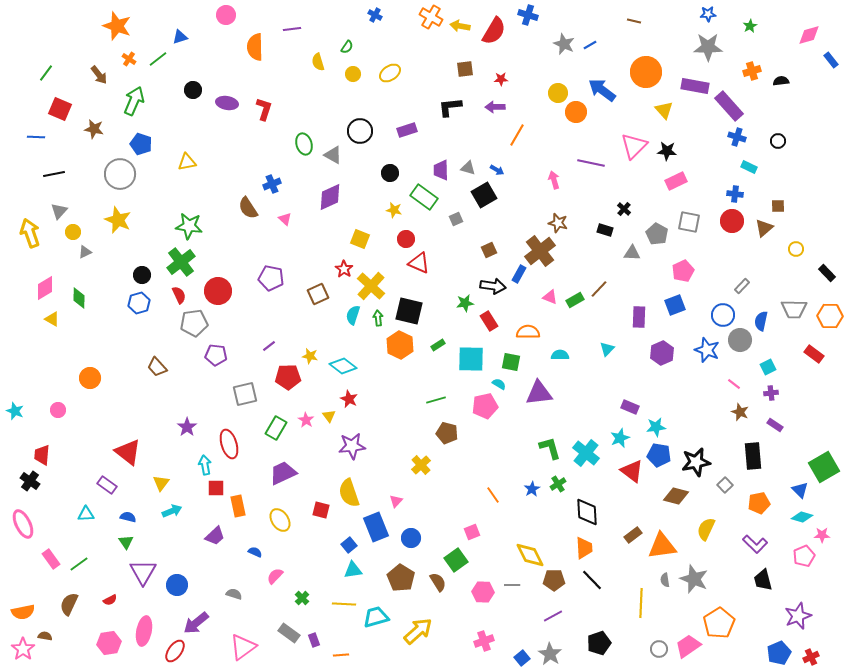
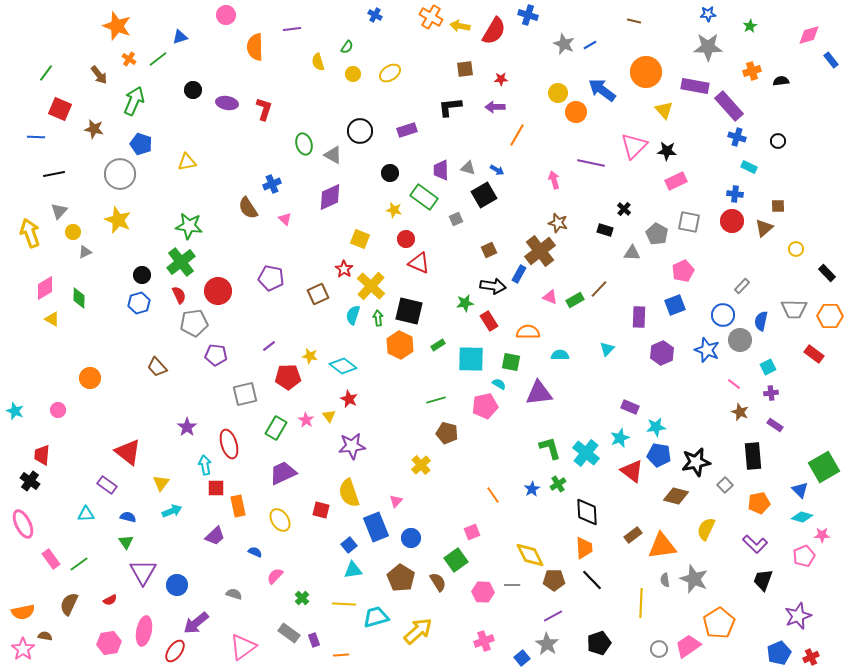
black trapezoid at (763, 580): rotated 35 degrees clockwise
gray star at (550, 654): moved 3 px left, 10 px up
